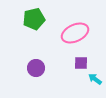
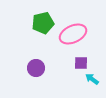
green pentagon: moved 9 px right, 4 px down
pink ellipse: moved 2 px left, 1 px down
cyan arrow: moved 3 px left
